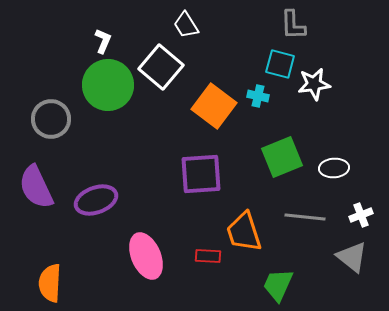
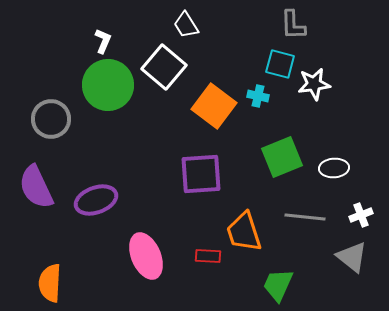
white square: moved 3 px right
